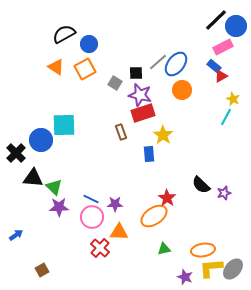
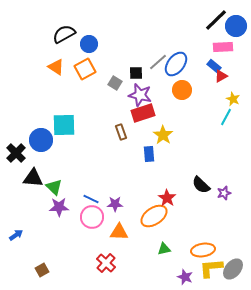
pink rectangle at (223, 47): rotated 24 degrees clockwise
red cross at (100, 248): moved 6 px right, 15 px down
